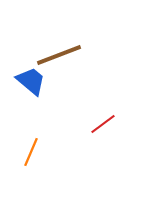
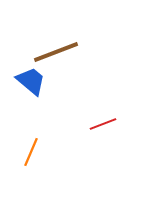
brown line: moved 3 px left, 3 px up
red line: rotated 16 degrees clockwise
